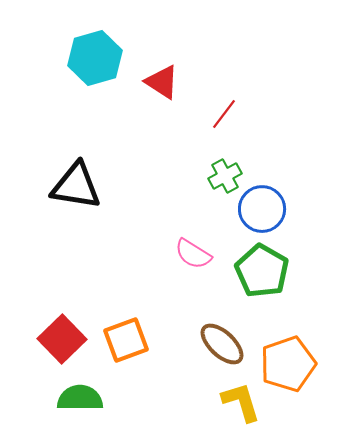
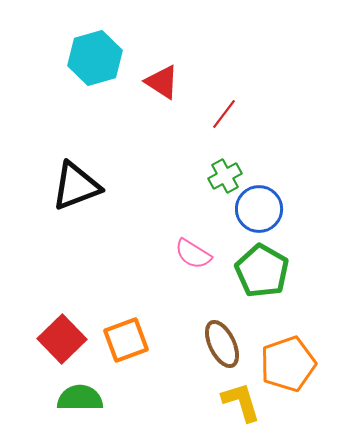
black triangle: rotated 30 degrees counterclockwise
blue circle: moved 3 px left
brown ellipse: rotated 21 degrees clockwise
